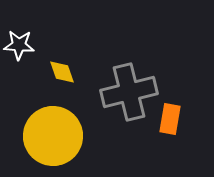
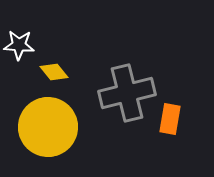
yellow diamond: moved 8 px left; rotated 20 degrees counterclockwise
gray cross: moved 2 px left, 1 px down
yellow circle: moved 5 px left, 9 px up
